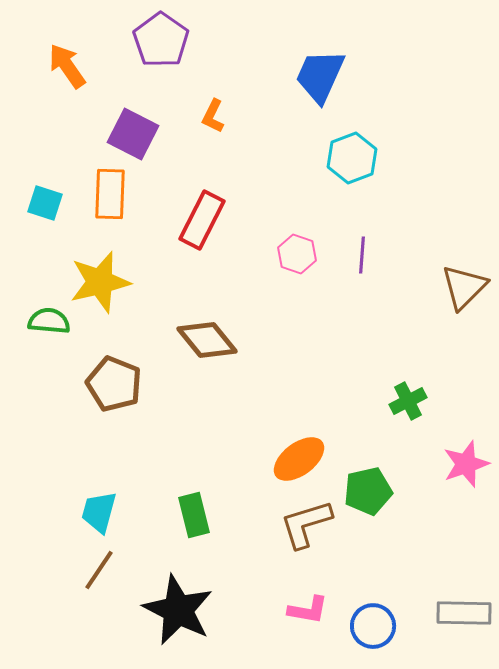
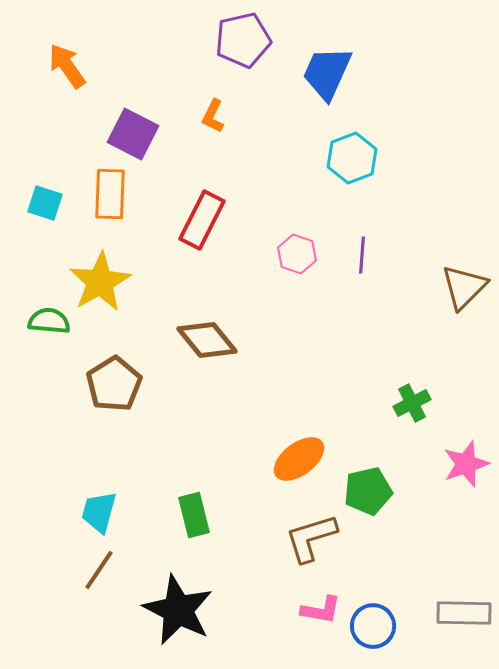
purple pentagon: moved 82 px right; rotated 24 degrees clockwise
blue trapezoid: moved 7 px right, 3 px up
yellow star: rotated 16 degrees counterclockwise
brown pentagon: rotated 18 degrees clockwise
green cross: moved 4 px right, 2 px down
brown L-shape: moved 5 px right, 14 px down
pink L-shape: moved 13 px right
